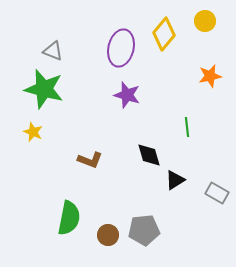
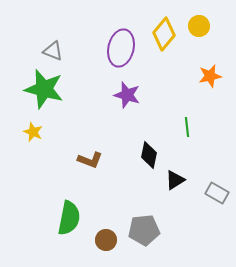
yellow circle: moved 6 px left, 5 px down
black diamond: rotated 28 degrees clockwise
brown circle: moved 2 px left, 5 px down
